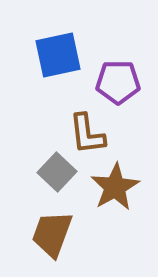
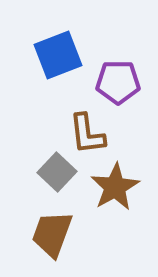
blue square: rotated 9 degrees counterclockwise
